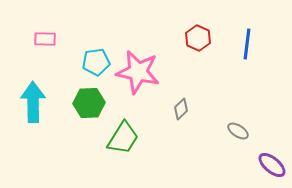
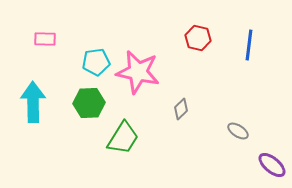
red hexagon: rotated 10 degrees counterclockwise
blue line: moved 2 px right, 1 px down
